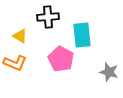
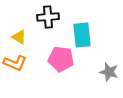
yellow triangle: moved 1 px left, 1 px down
pink pentagon: rotated 20 degrees counterclockwise
